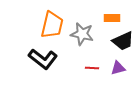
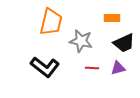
orange trapezoid: moved 1 px left, 3 px up
gray star: moved 1 px left, 7 px down
black trapezoid: moved 1 px right, 2 px down
black L-shape: moved 2 px right, 8 px down
